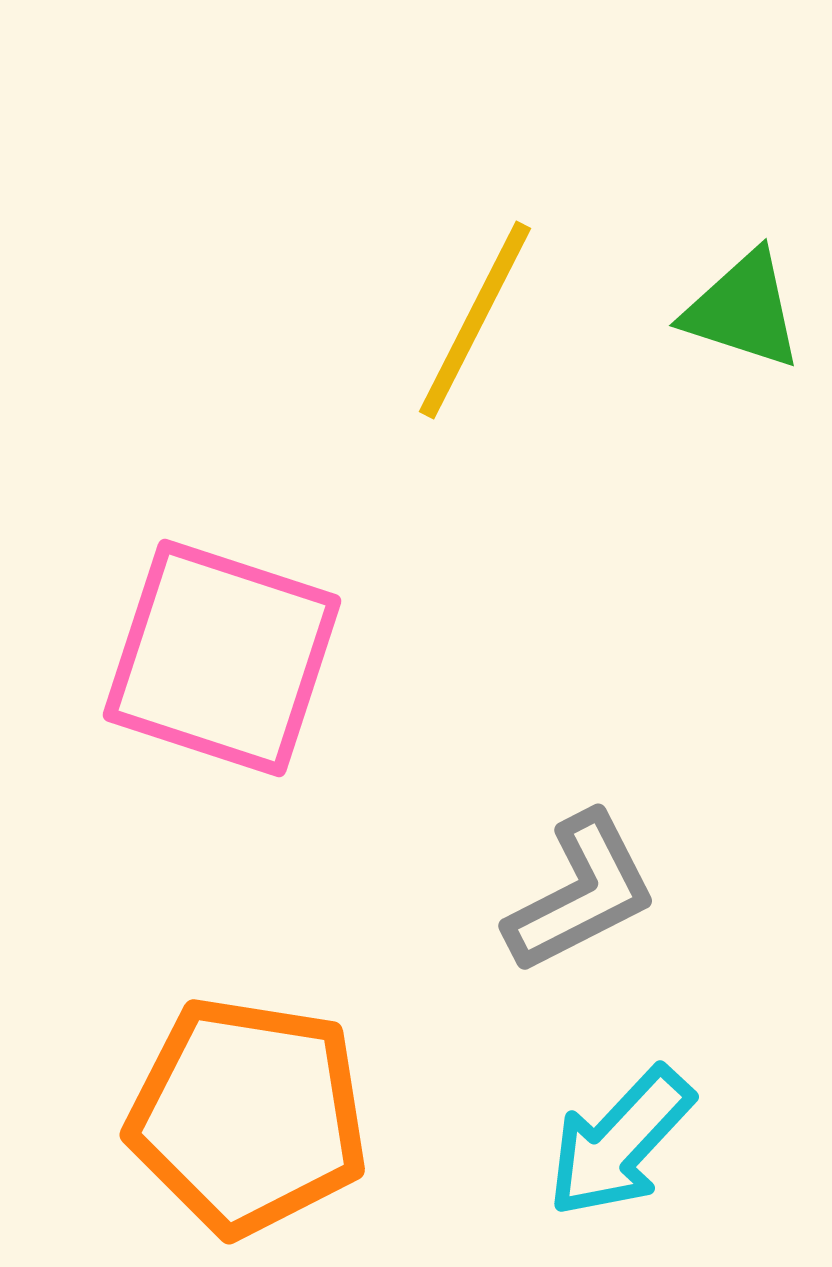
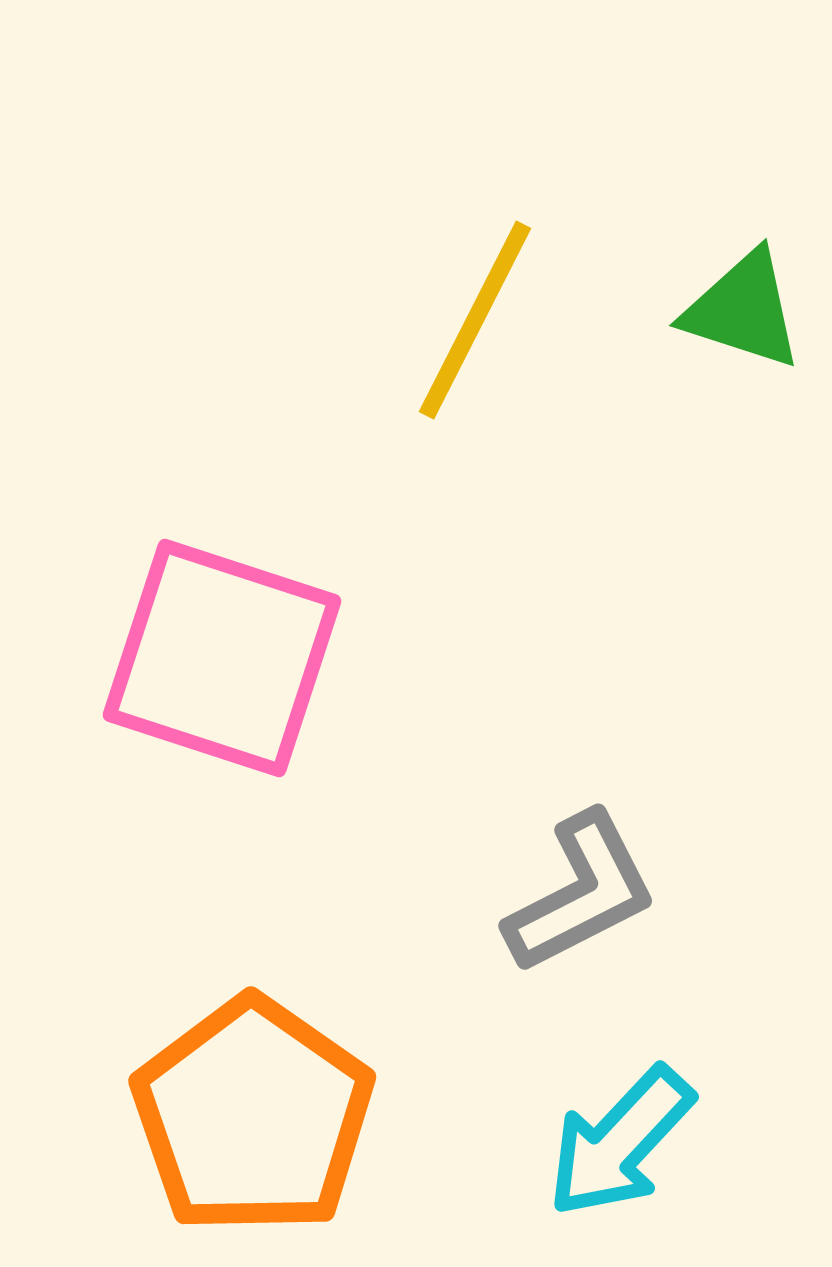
orange pentagon: moved 5 px right; rotated 26 degrees clockwise
